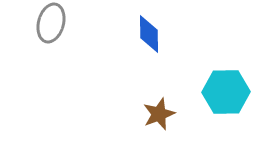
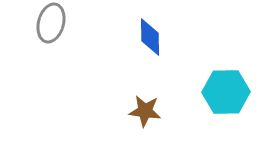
blue diamond: moved 1 px right, 3 px down
brown star: moved 14 px left, 3 px up; rotated 28 degrees clockwise
